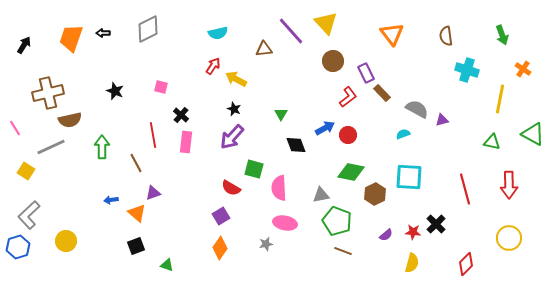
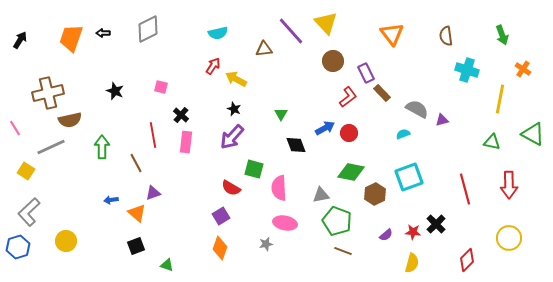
black arrow at (24, 45): moved 4 px left, 5 px up
red circle at (348, 135): moved 1 px right, 2 px up
cyan square at (409, 177): rotated 24 degrees counterclockwise
gray L-shape at (29, 215): moved 3 px up
orange diamond at (220, 248): rotated 15 degrees counterclockwise
red diamond at (466, 264): moved 1 px right, 4 px up
